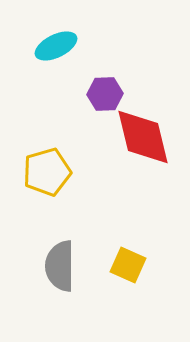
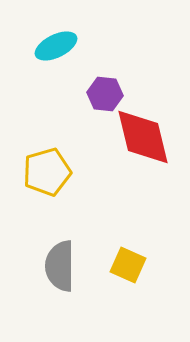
purple hexagon: rotated 8 degrees clockwise
